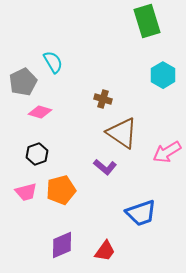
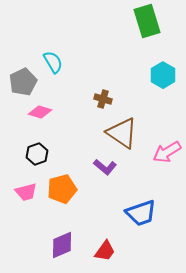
orange pentagon: moved 1 px right, 1 px up
